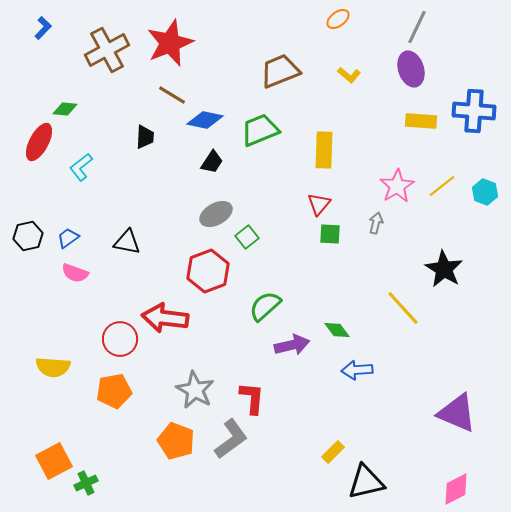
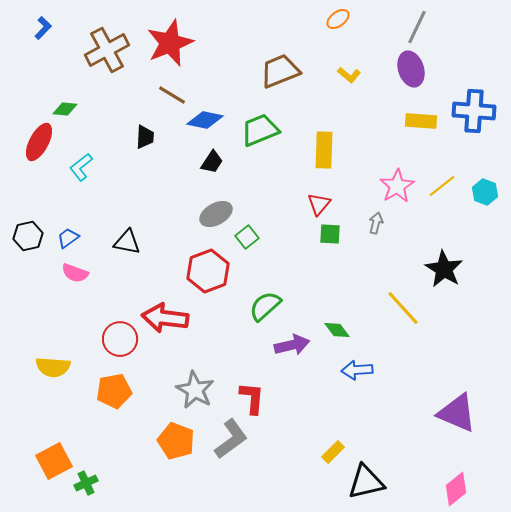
pink diamond at (456, 489): rotated 12 degrees counterclockwise
